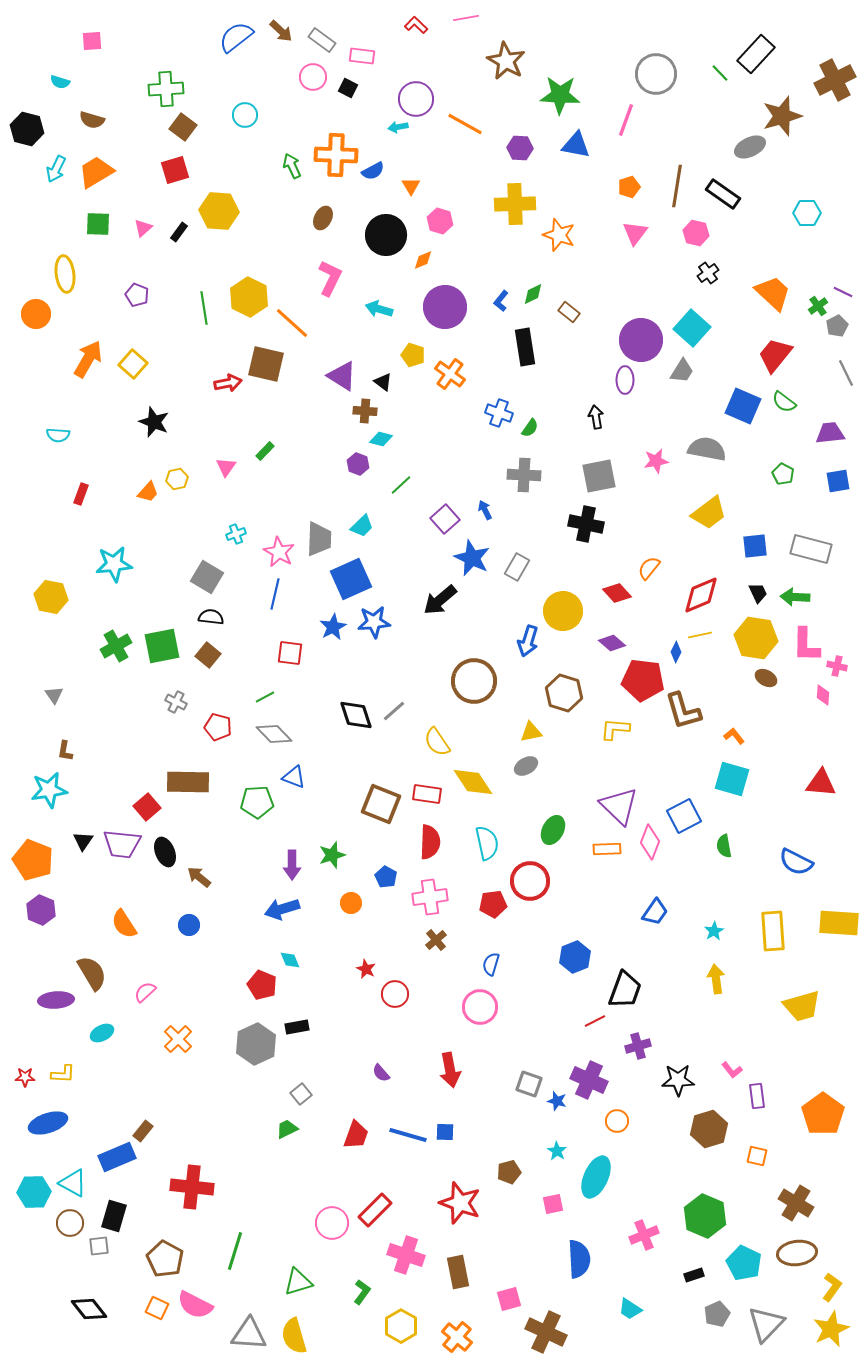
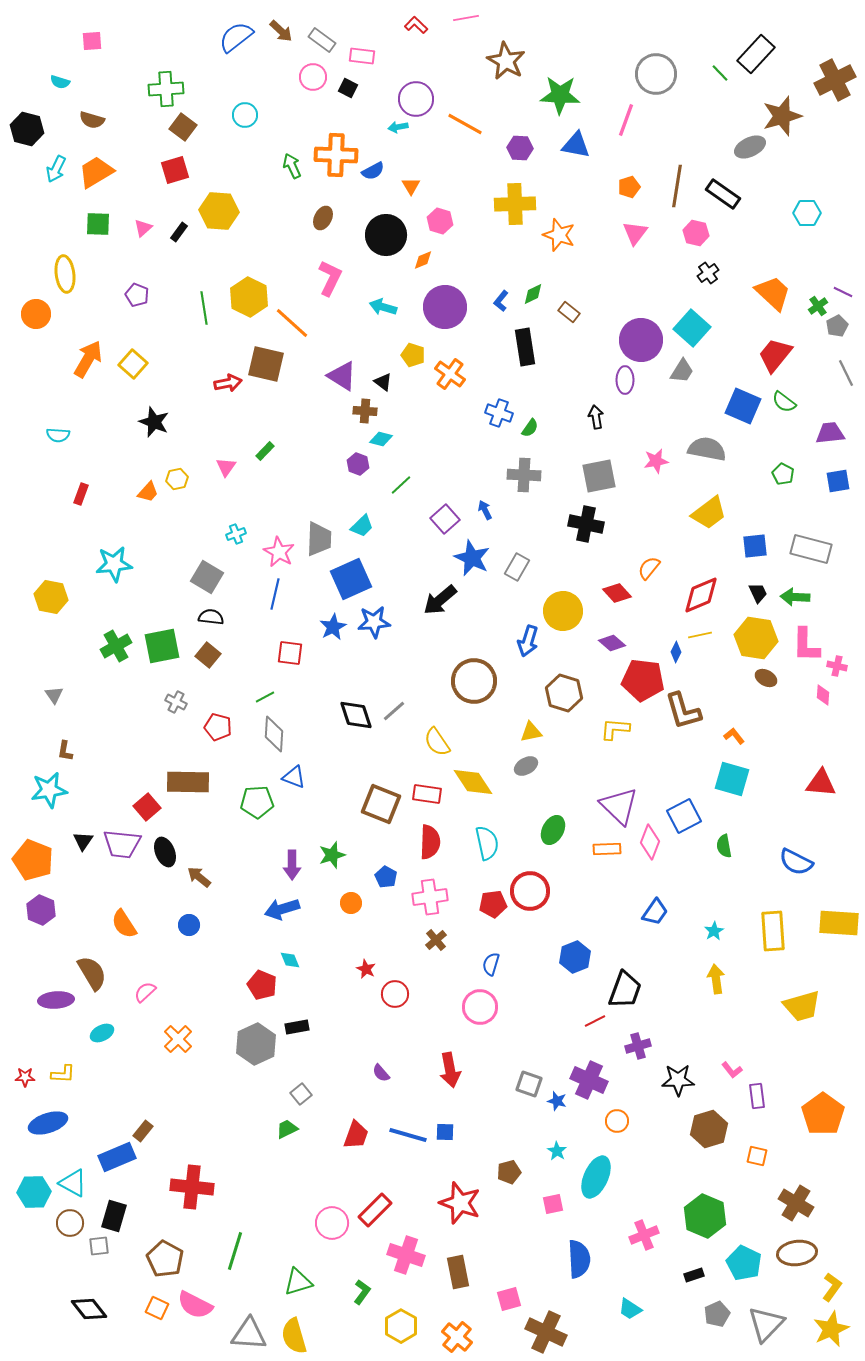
cyan arrow at (379, 309): moved 4 px right, 2 px up
gray diamond at (274, 734): rotated 48 degrees clockwise
red circle at (530, 881): moved 10 px down
